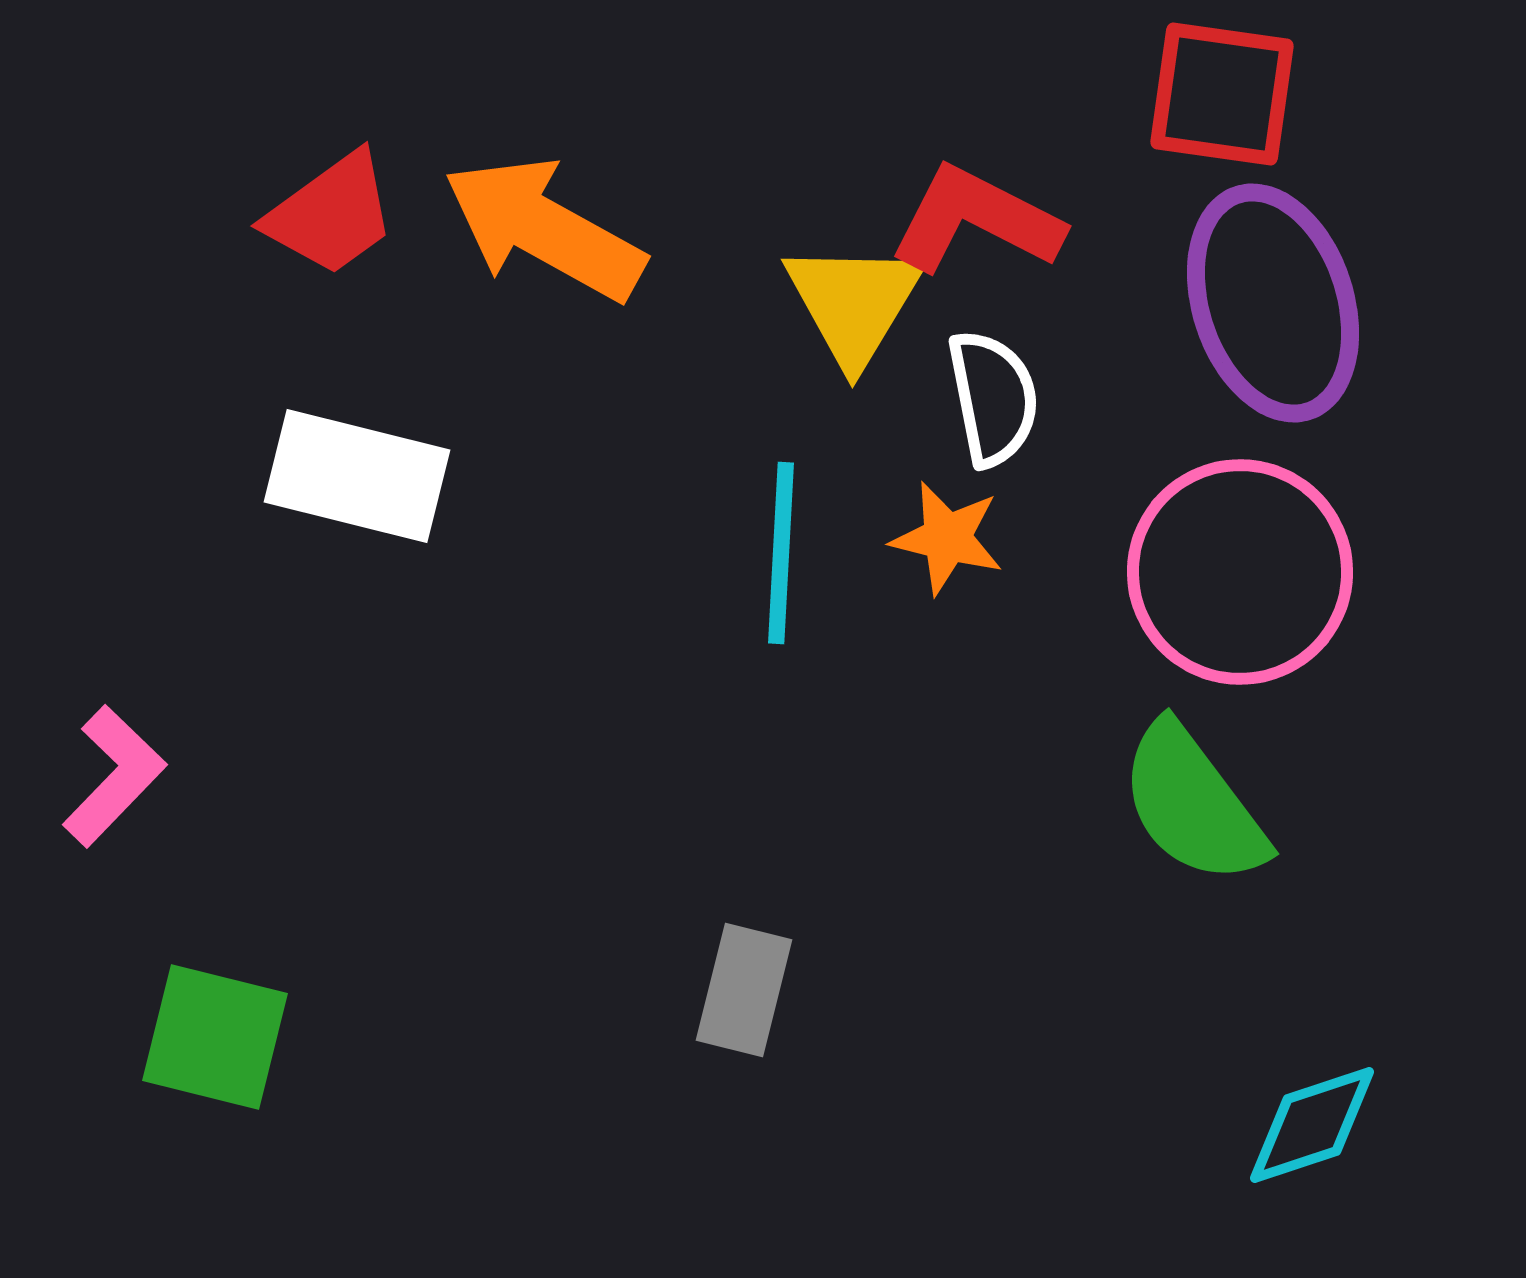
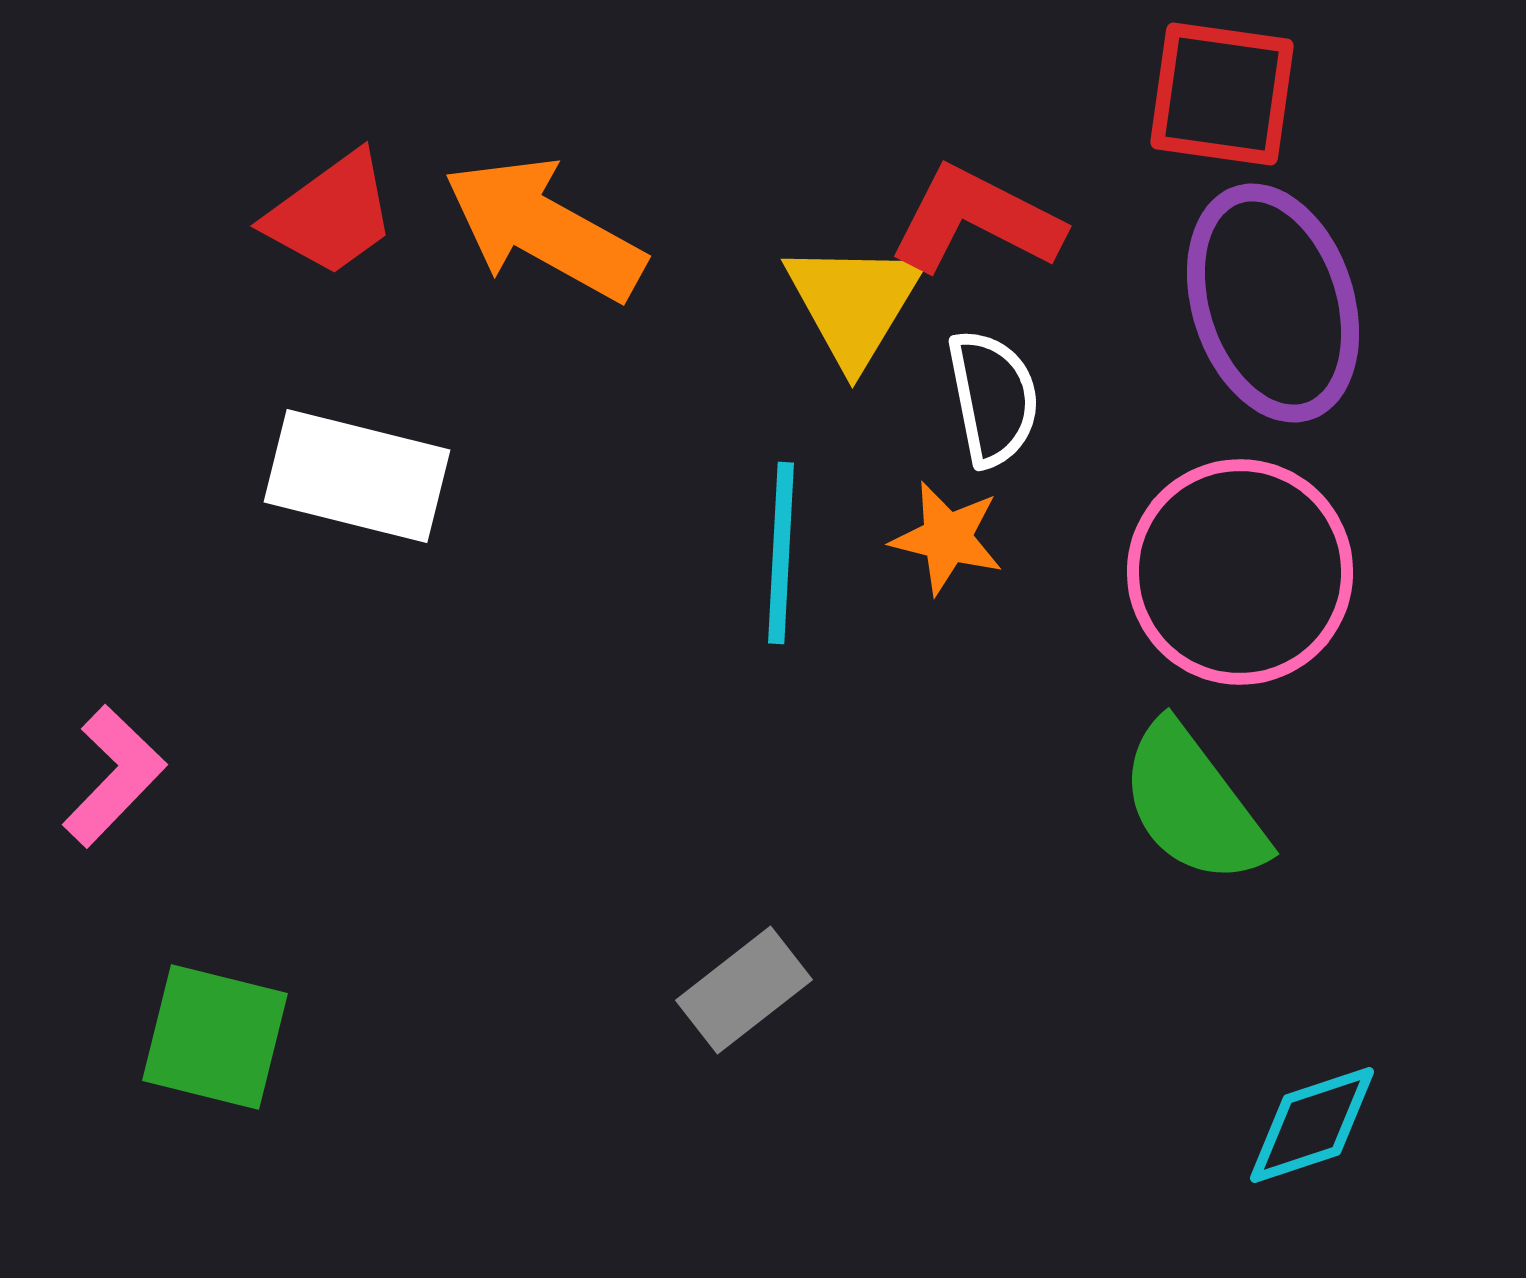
gray rectangle: rotated 38 degrees clockwise
